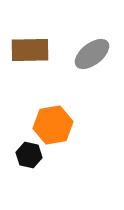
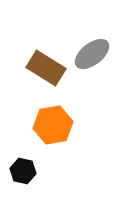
brown rectangle: moved 16 px right, 18 px down; rotated 33 degrees clockwise
black hexagon: moved 6 px left, 16 px down
